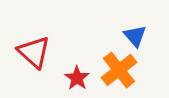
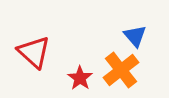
orange cross: moved 2 px right
red star: moved 3 px right
